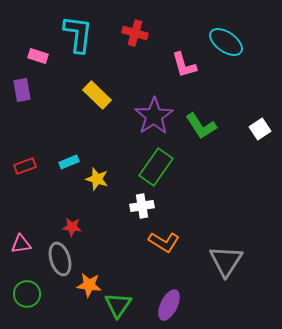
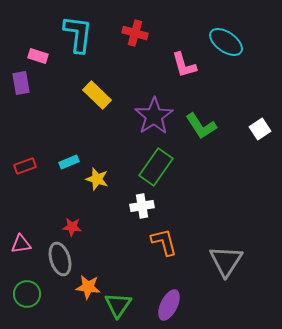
purple rectangle: moved 1 px left, 7 px up
orange L-shape: rotated 136 degrees counterclockwise
orange star: moved 1 px left, 2 px down
